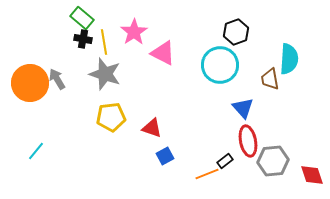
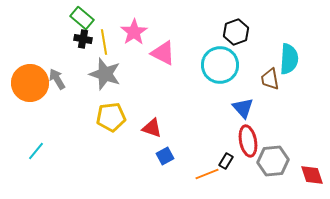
black rectangle: moved 1 px right; rotated 21 degrees counterclockwise
